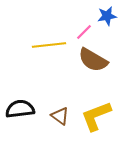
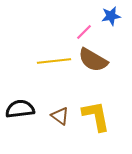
blue star: moved 4 px right
yellow line: moved 5 px right, 16 px down
yellow L-shape: rotated 100 degrees clockwise
